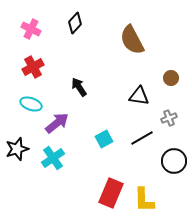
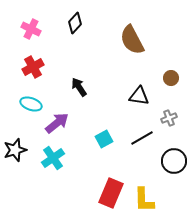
black star: moved 2 px left, 1 px down
